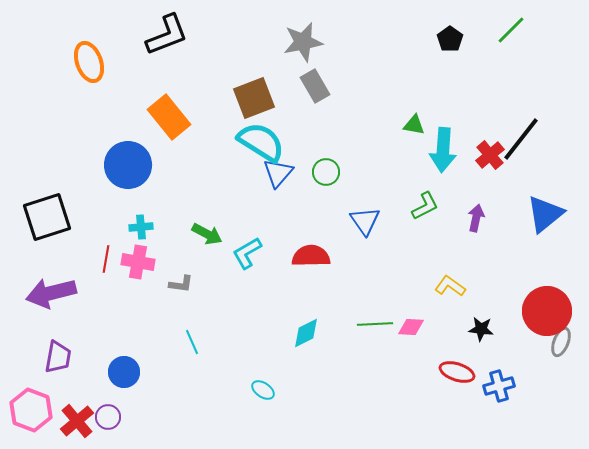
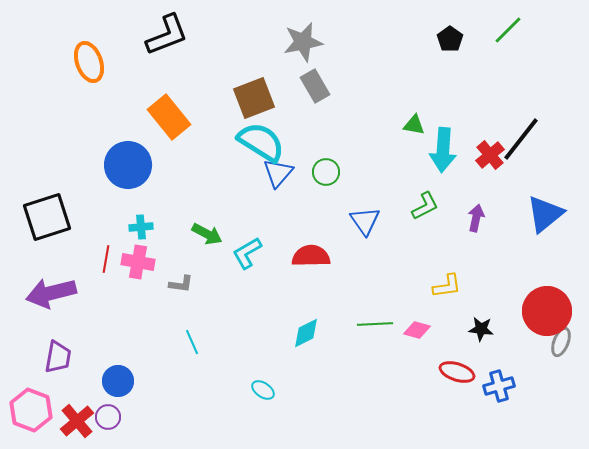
green line at (511, 30): moved 3 px left
yellow L-shape at (450, 286): moved 3 px left; rotated 136 degrees clockwise
pink diamond at (411, 327): moved 6 px right, 3 px down; rotated 12 degrees clockwise
blue circle at (124, 372): moved 6 px left, 9 px down
